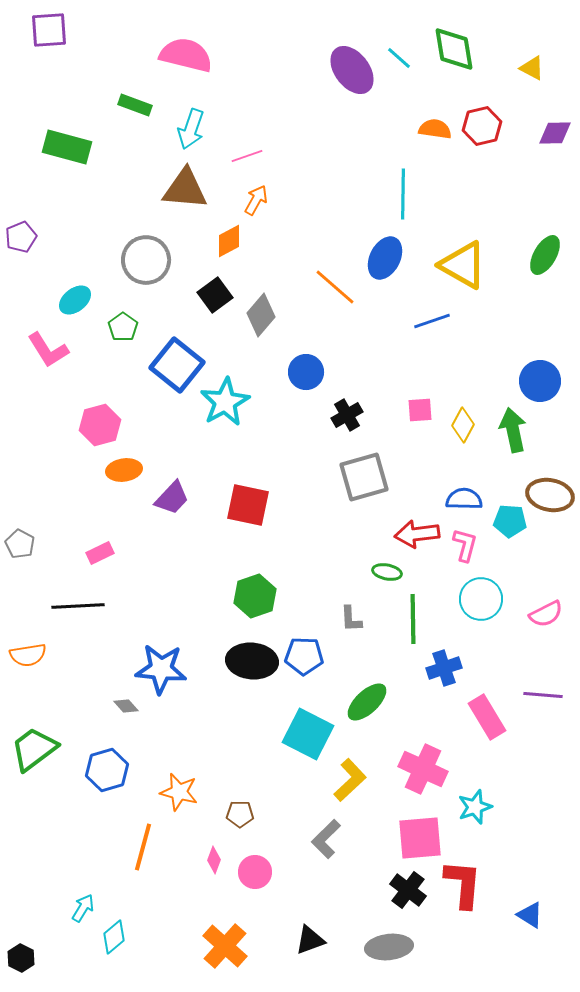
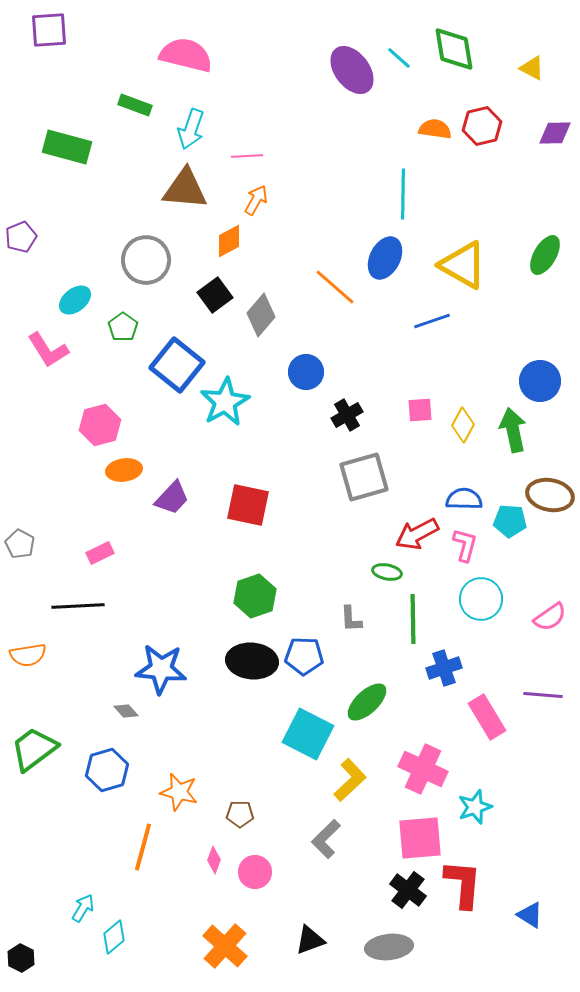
pink line at (247, 156): rotated 16 degrees clockwise
red arrow at (417, 534): rotated 21 degrees counterclockwise
pink semicircle at (546, 614): moved 4 px right, 3 px down; rotated 8 degrees counterclockwise
gray diamond at (126, 706): moved 5 px down
